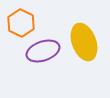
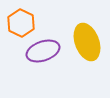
yellow ellipse: moved 3 px right
